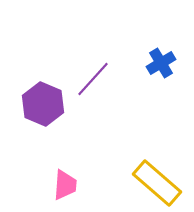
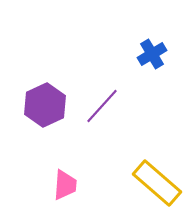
blue cross: moved 9 px left, 9 px up
purple line: moved 9 px right, 27 px down
purple hexagon: moved 2 px right, 1 px down; rotated 12 degrees clockwise
